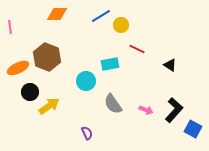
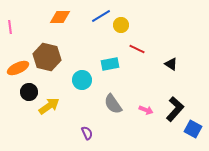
orange diamond: moved 3 px right, 3 px down
brown hexagon: rotated 8 degrees counterclockwise
black triangle: moved 1 px right, 1 px up
cyan circle: moved 4 px left, 1 px up
black circle: moved 1 px left
black L-shape: moved 1 px right, 1 px up
